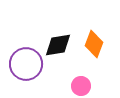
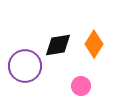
orange diamond: rotated 12 degrees clockwise
purple circle: moved 1 px left, 2 px down
